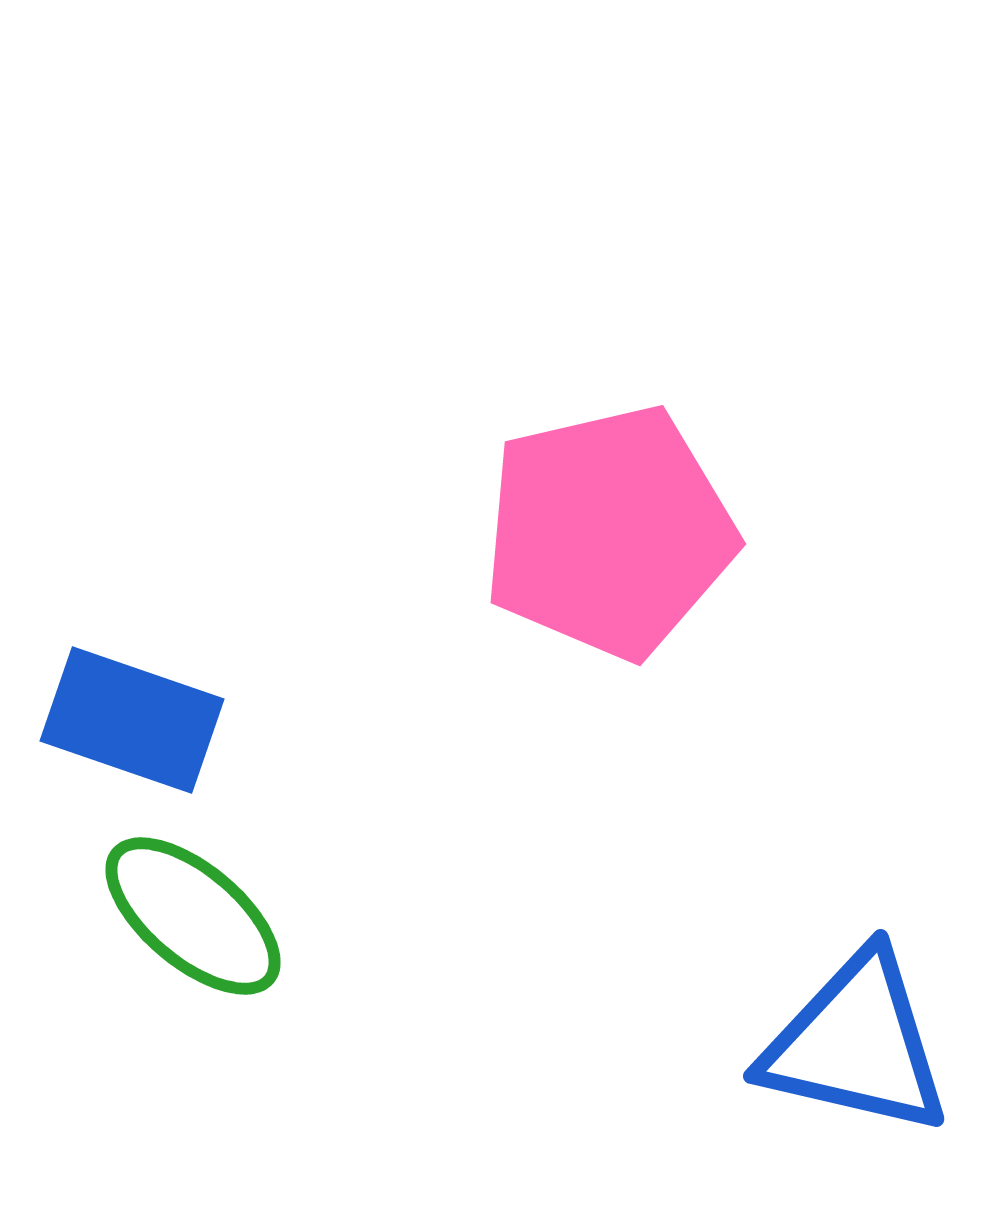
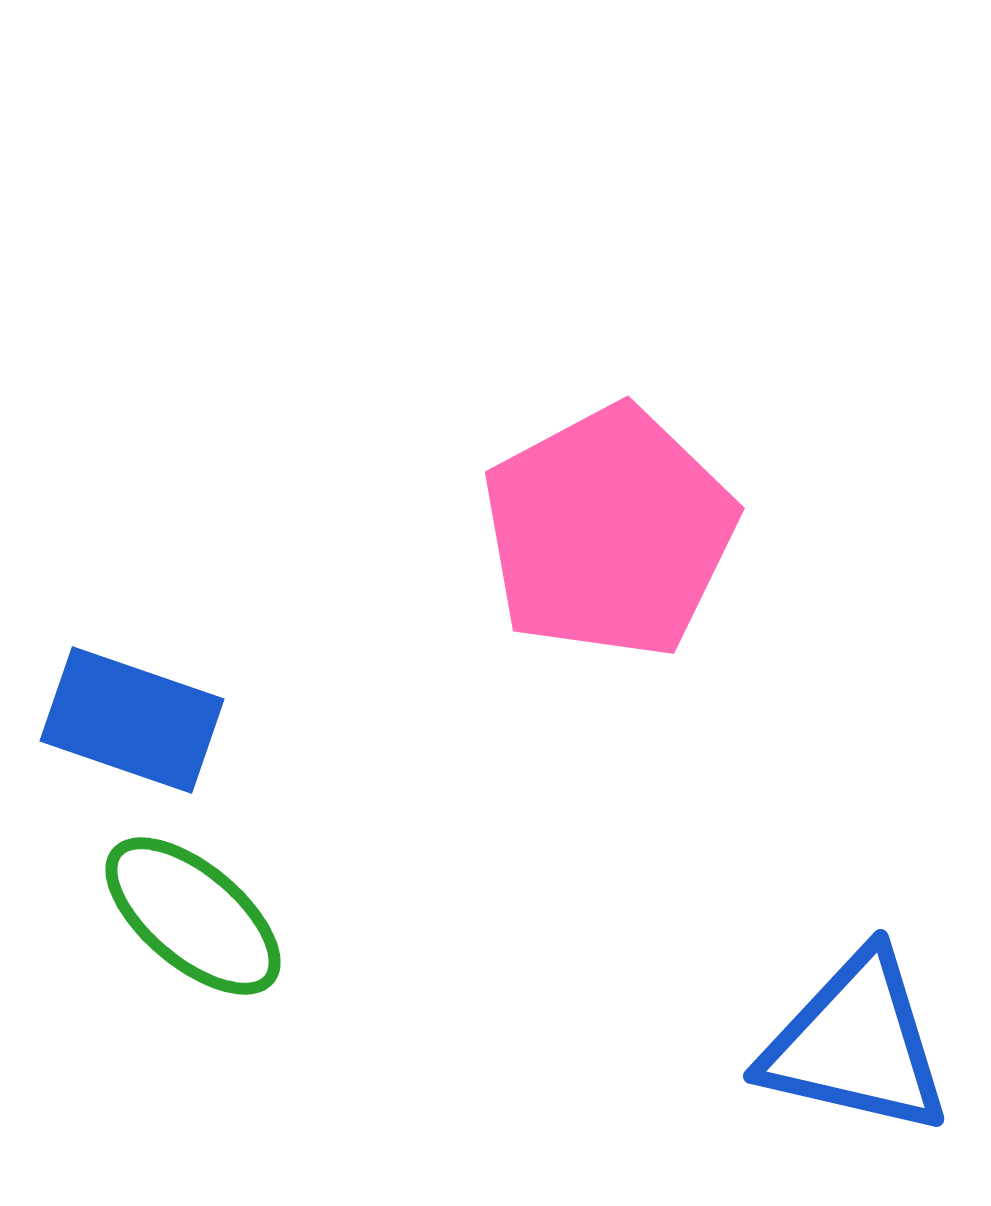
pink pentagon: rotated 15 degrees counterclockwise
